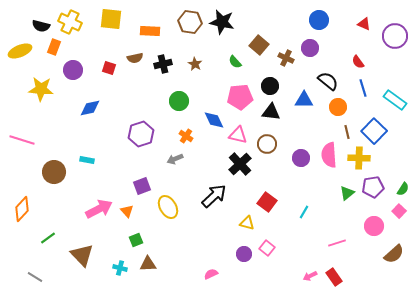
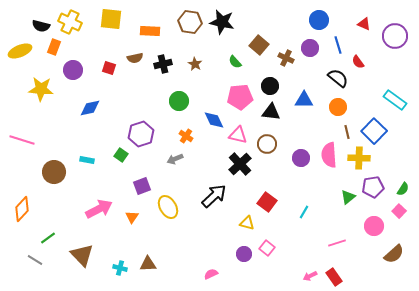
black semicircle at (328, 81): moved 10 px right, 3 px up
blue line at (363, 88): moved 25 px left, 43 px up
green triangle at (347, 193): moved 1 px right, 4 px down
orange triangle at (127, 211): moved 5 px right, 6 px down; rotated 16 degrees clockwise
green square at (136, 240): moved 15 px left, 85 px up; rotated 32 degrees counterclockwise
gray line at (35, 277): moved 17 px up
